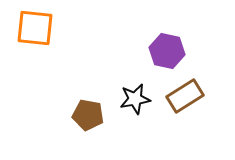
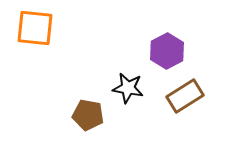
purple hexagon: rotated 20 degrees clockwise
black star: moved 7 px left, 11 px up; rotated 20 degrees clockwise
